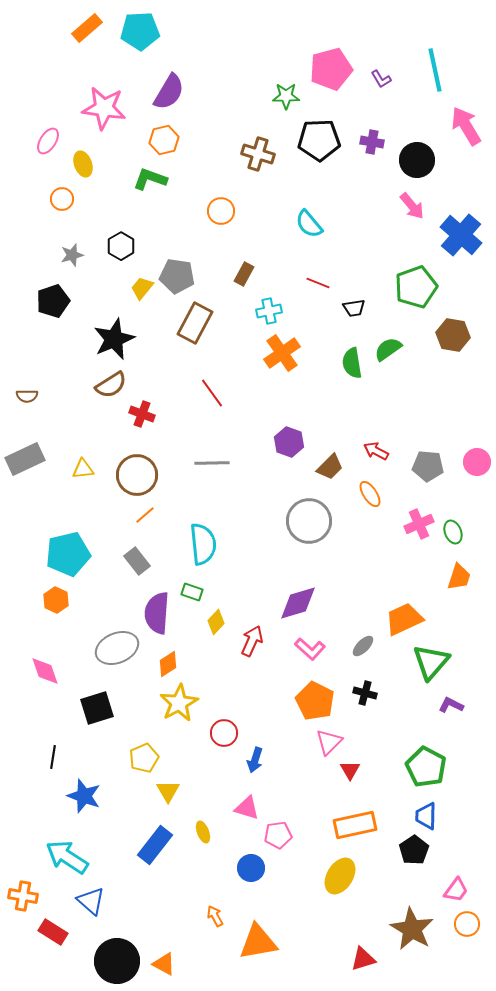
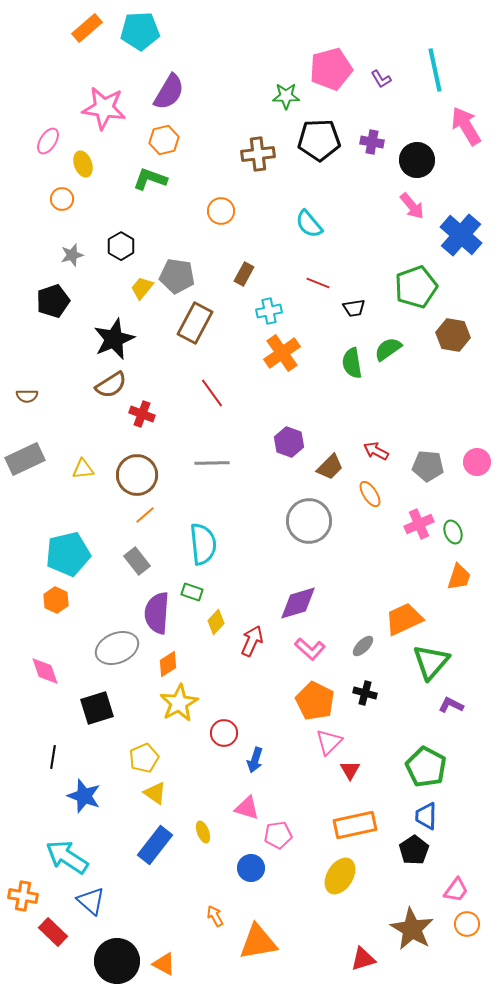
brown cross at (258, 154): rotated 24 degrees counterclockwise
yellow triangle at (168, 791): moved 13 px left, 2 px down; rotated 25 degrees counterclockwise
red rectangle at (53, 932): rotated 12 degrees clockwise
